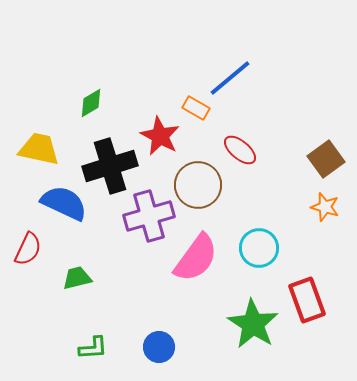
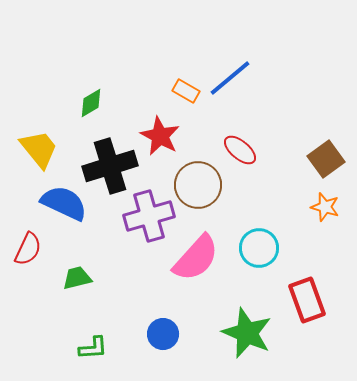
orange rectangle: moved 10 px left, 17 px up
yellow trapezoid: rotated 39 degrees clockwise
pink semicircle: rotated 6 degrees clockwise
green star: moved 6 px left, 9 px down; rotated 9 degrees counterclockwise
blue circle: moved 4 px right, 13 px up
